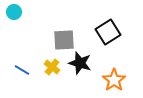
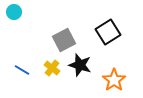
gray square: rotated 25 degrees counterclockwise
black star: moved 2 px down
yellow cross: moved 1 px down
